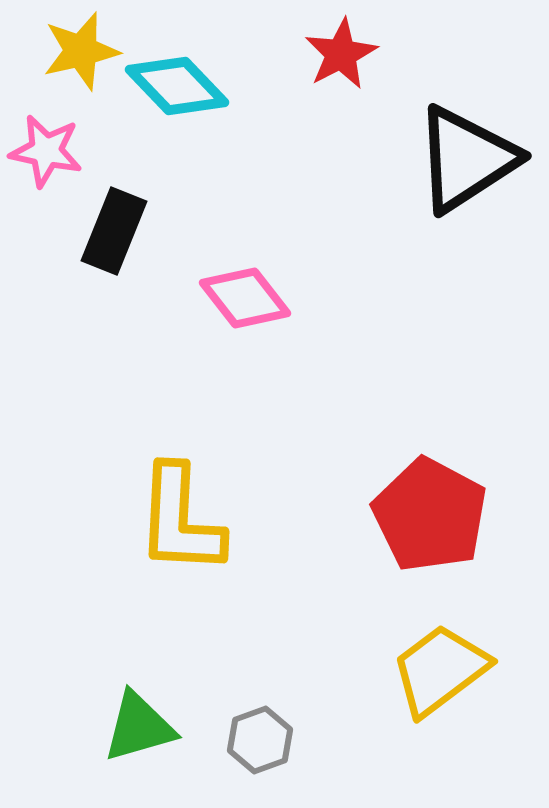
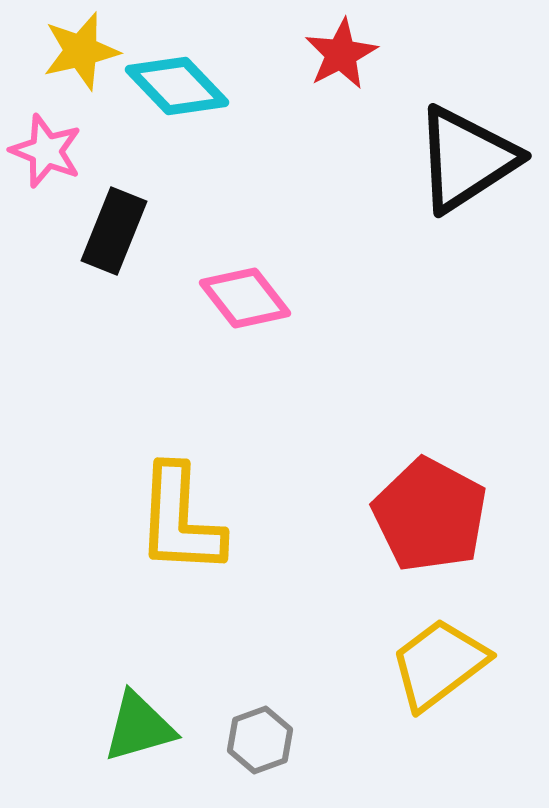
pink star: rotated 10 degrees clockwise
yellow trapezoid: moved 1 px left, 6 px up
